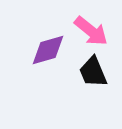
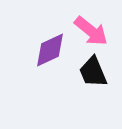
purple diamond: moved 2 px right; rotated 9 degrees counterclockwise
